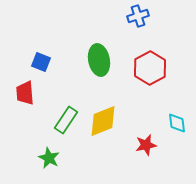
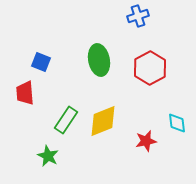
red star: moved 4 px up
green star: moved 1 px left, 2 px up
